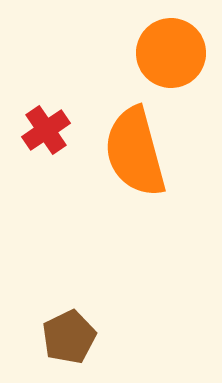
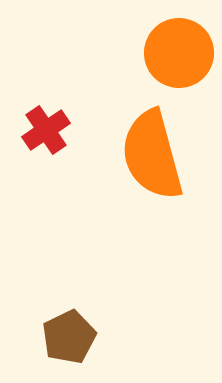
orange circle: moved 8 px right
orange semicircle: moved 17 px right, 3 px down
